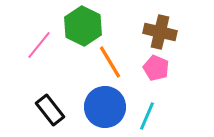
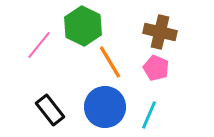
cyan line: moved 2 px right, 1 px up
